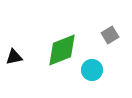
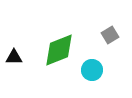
green diamond: moved 3 px left
black triangle: rotated 12 degrees clockwise
